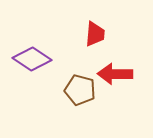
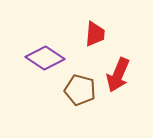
purple diamond: moved 13 px right, 1 px up
red arrow: moved 3 px right, 1 px down; rotated 68 degrees counterclockwise
